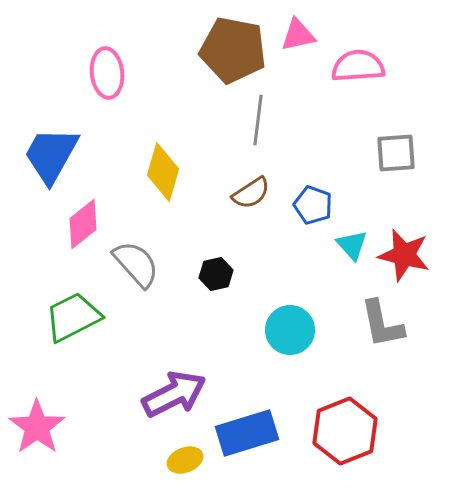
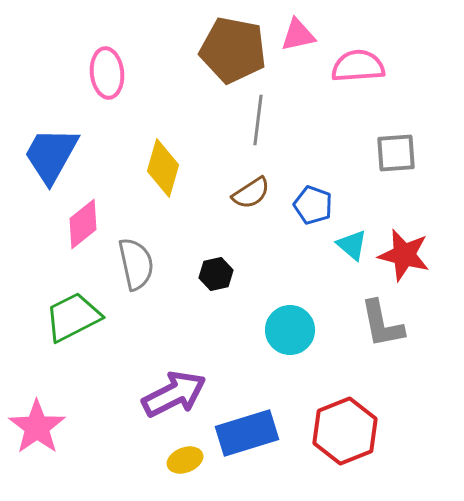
yellow diamond: moved 4 px up
cyan triangle: rotated 8 degrees counterclockwise
gray semicircle: rotated 30 degrees clockwise
